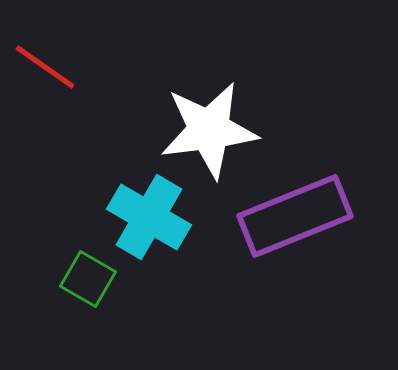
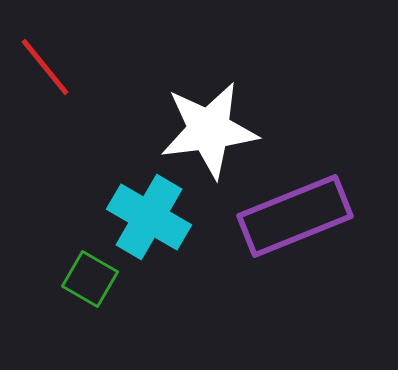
red line: rotated 16 degrees clockwise
green square: moved 2 px right
